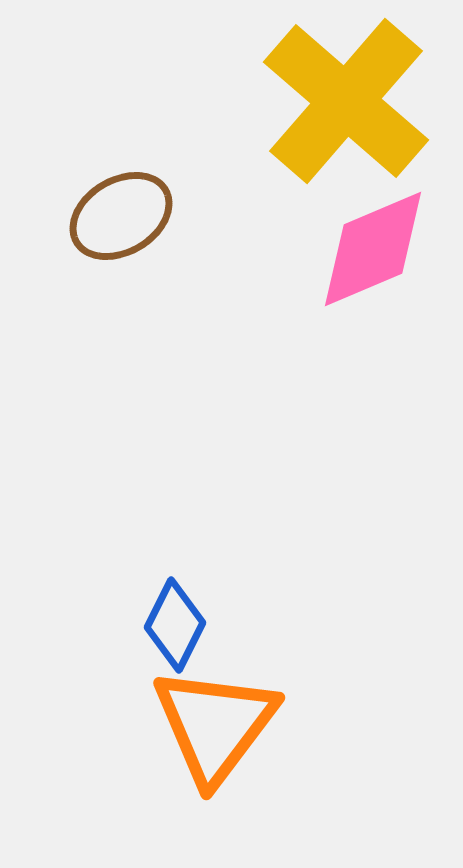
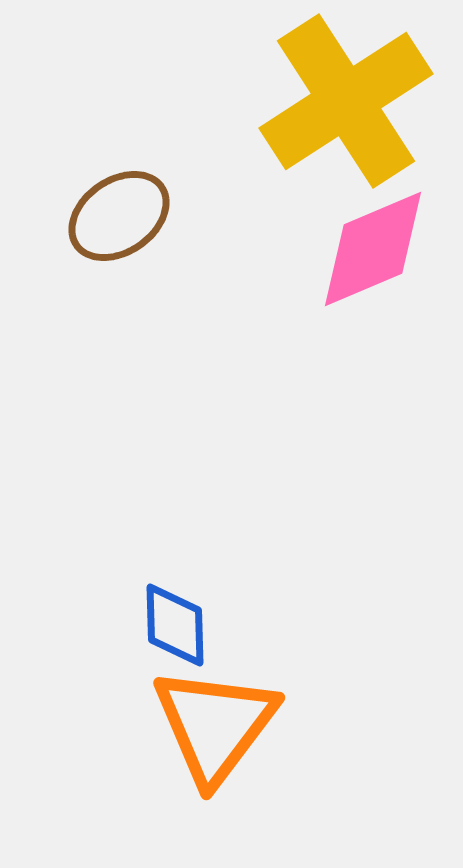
yellow cross: rotated 16 degrees clockwise
brown ellipse: moved 2 px left; rotated 4 degrees counterclockwise
blue diamond: rotated 28 degrees counterclockwise
